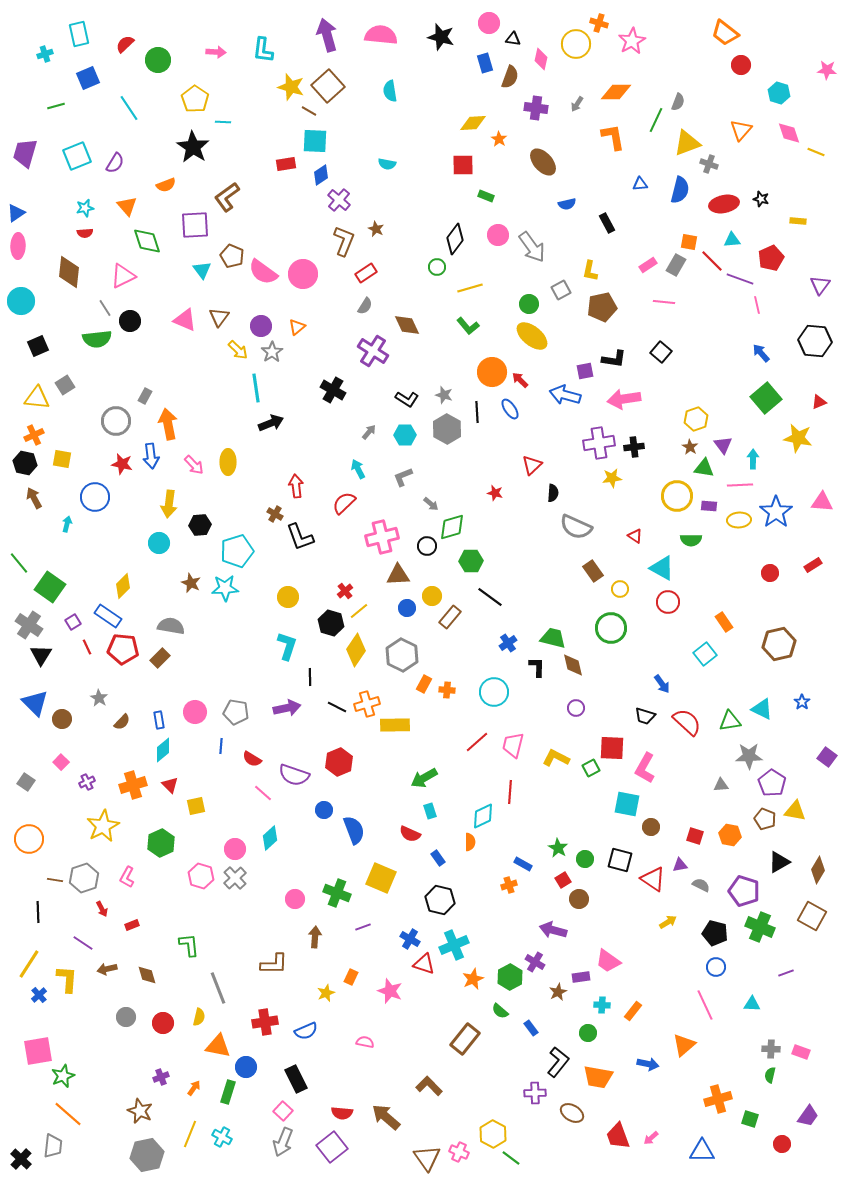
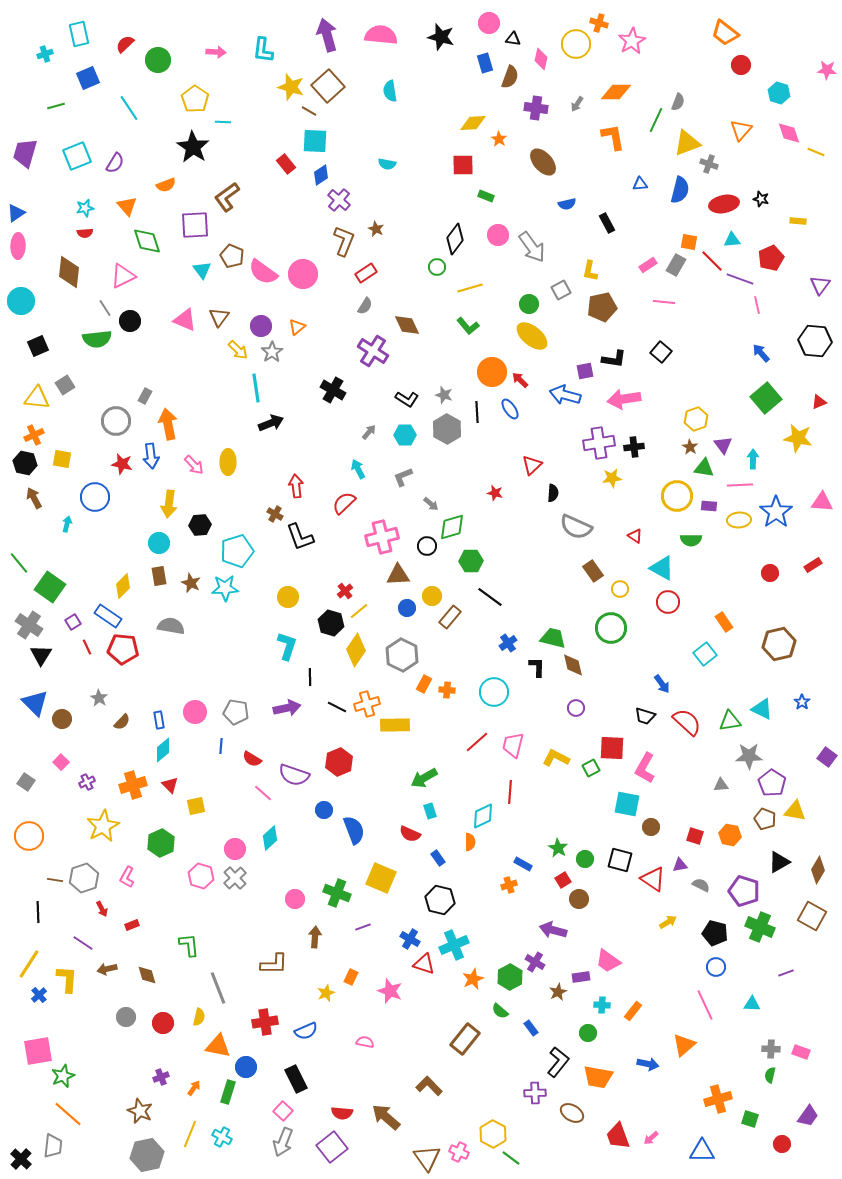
red rectangle at (286, 164): rotated 60 degrees clockwise
brown rectangle at (160, 658): moved 1 px left, 82 px up; rotated 54 degrees counterclockwise
orange circle at (29, 839): moved 3 px up
